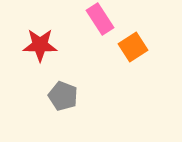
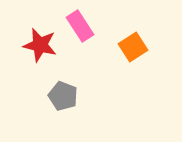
pink rectangle: moved 20 px left, 7 px down
red star: rotated 12 degrees clockwise
